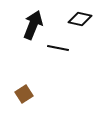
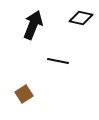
black diamond: moved 1 px right, 1 px up
black line: moved 13 px down
